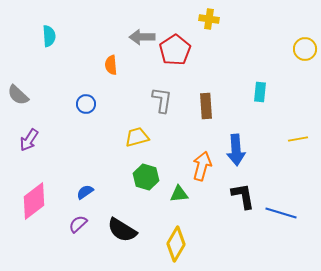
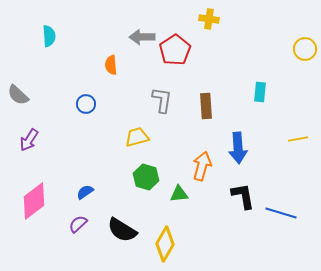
blue arrow: moved 2 px right, 2 px up
yellow diamond: moved 11 px left
